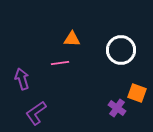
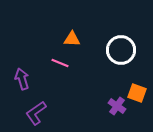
pink line: rotated 30 degrees clockwise
purple cross: moved 2 px up
